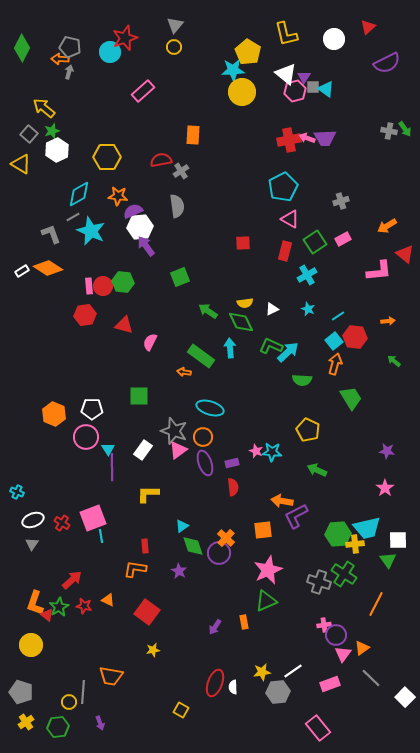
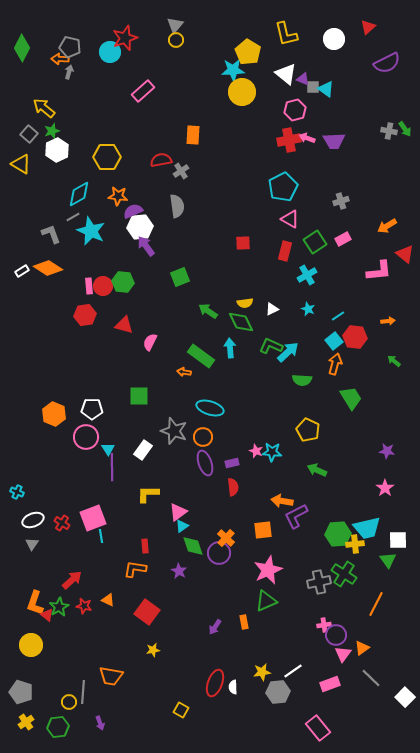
yellow circle at (174, 47): moved 2 px right, 7 px up
purple triangle at (304, 77): moved 1 px left, 2 px down; rotated 40 degrees counterclockwise
pink hexagon at (295, 91): moved 19 px down
purple trapezoid at (325, 138): moved 9 px right, 3 px down
pink triangle at (178, 450): moved 62 px down
gray cross at (319, 582): rotated 30 degrees counterclockwise
